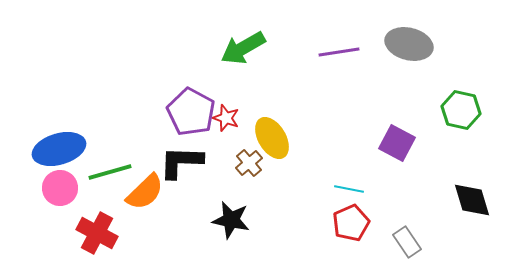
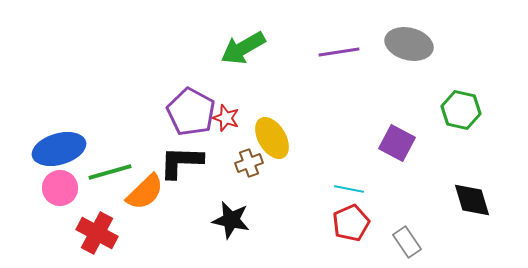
brown cross: rotated 20 degrees clockwise
